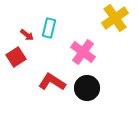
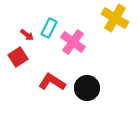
yellow cross: rotated 24 degrees counterclockwise
cyan rectangle: rotated 12 degrees clockwise
pink cross: moved 10 px left, 10 px up
red square: moved 2 px right
